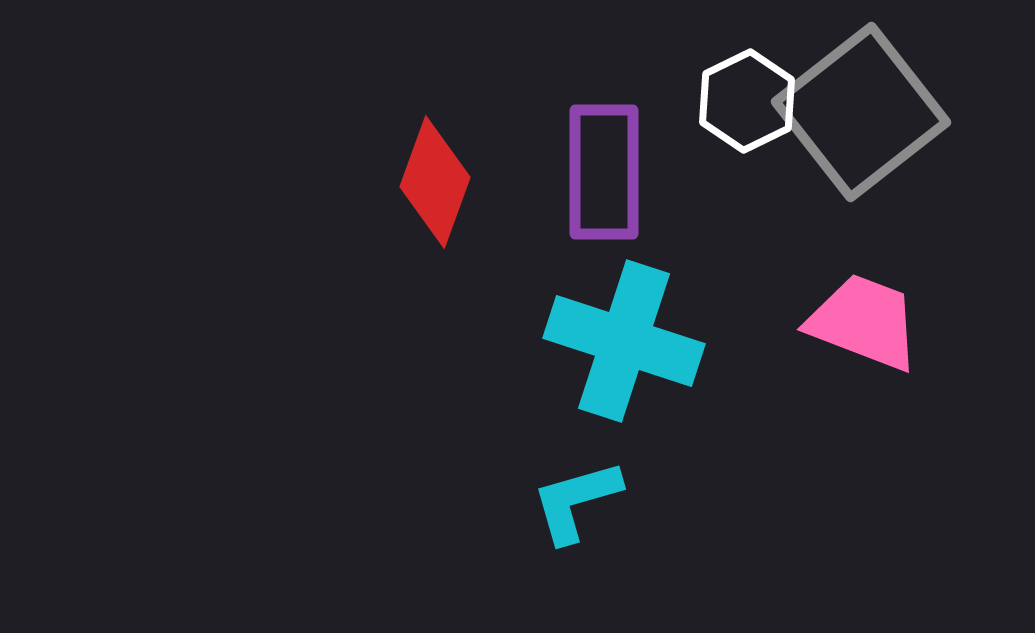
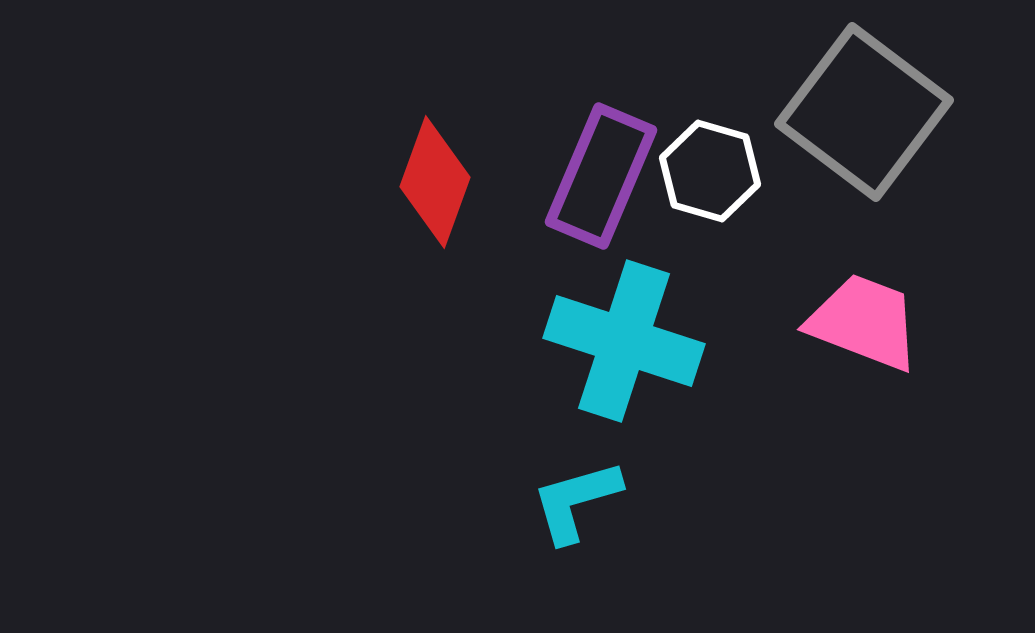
white hexagon: moved 37 px left, 70 px down; rotated 18 degrees counterclockwise
gray square: moved 3 px right; rotated 15 degrees counterclockwise
purple rectangle: moved 3 px left, 4 px down; rotated 23 degrees clockwise
